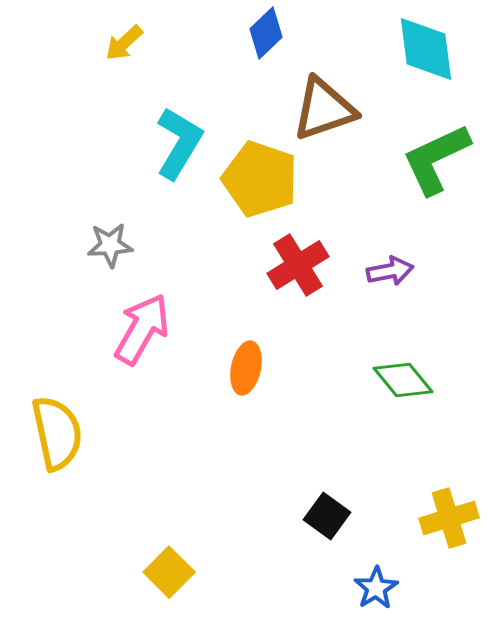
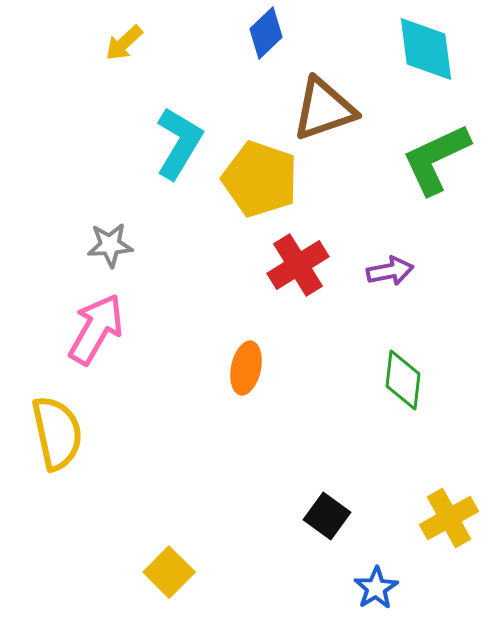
pink arrow: moved 46 px left
green diamond: rotated 46 degrees clockwise
yellow cross: rotated 12 degrees counterclockwise
